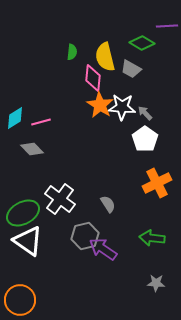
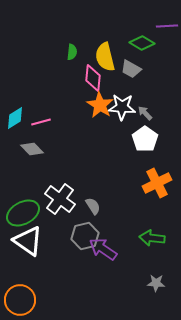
gray semicircle: moved 15 px left, 2 px down
